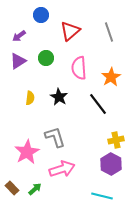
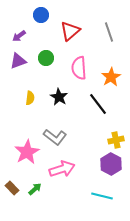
purple triangle: rotated 12 degrees clockwise
gray L-shape: rotated 145 degrees clockwise
